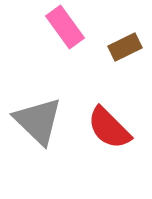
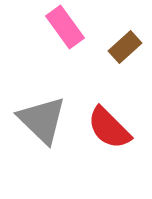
brown rectangle: rotated 16 degrees counterclockwise
gray triangle: moved 4 px right, 1 px up
